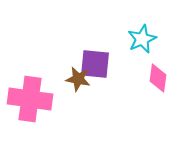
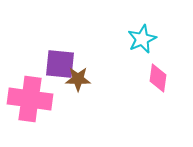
purple square: moved 35 px left
brown star: rotated 10 degrees counterclockwise
